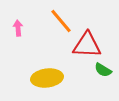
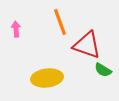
orange line: moved 1 px left, 1 px down; rotated 20 degrees clockwise
pink arrow: moved 2 px left, 1 px down
red triangle: rotated 16 degrees clockwise
